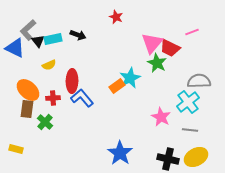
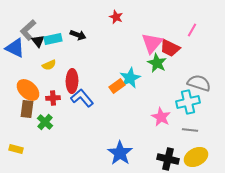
pink line: moved 2 px up; rotated 40 degrees counterclockwise
gray semicircle: moved 2 px down; rotated 20 degrees clockwise
cyan cross: rotated 25 degrees clockwise
